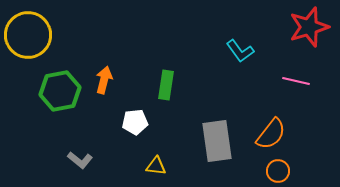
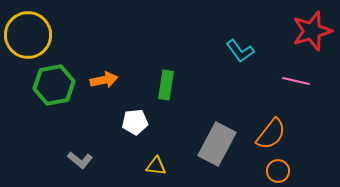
red star: moved 3 px right, 4 px down
orange arrow: rotated 64 degrees clockwise
green hexagon: moved 6 px left, 6 px up
gray rectangle: moved 3 px down; rotated 36 degrees clockwise
